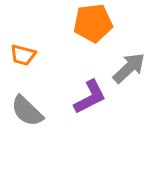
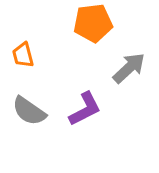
orange trapezoid: rotated 60 degrees clockwise
purple L-shape: moved 5 px left, 12 px down
gray semicircle: moved 2 px right; rotated 9 degrees counterclockwise
